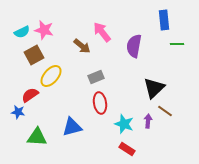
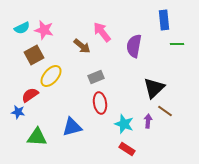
cyan semicircle: moved 4 px up
